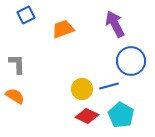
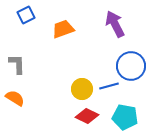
blue circle: moved 5 px down
orange semicircle: moved 2 px down
cyan pentagon: moved 4 px right, 2 px down; rotated 20 degrees counterclockwise
